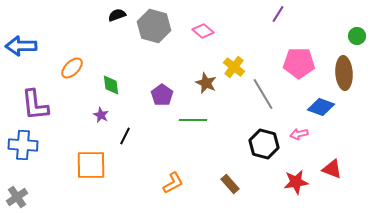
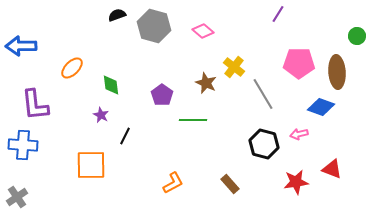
brown ellipse: moved 7 px left, 1 px up
